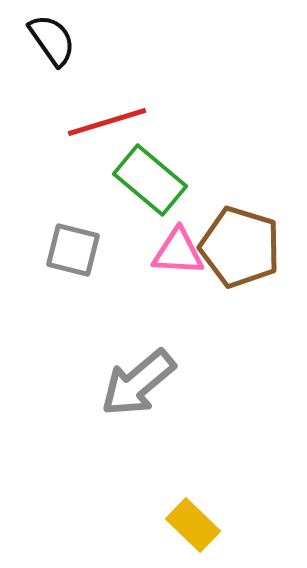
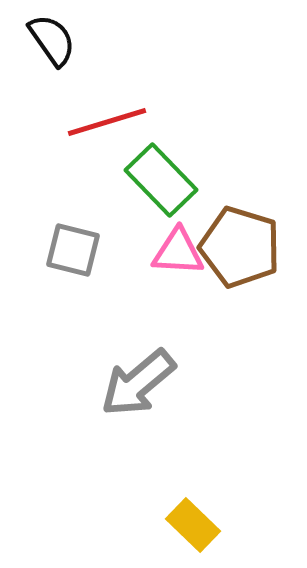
green rectangle: moved 11 px right; rotated 6 degrees clockwise
